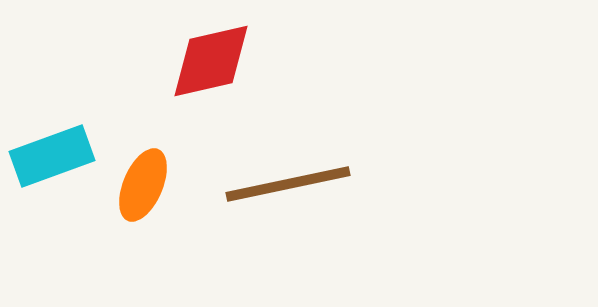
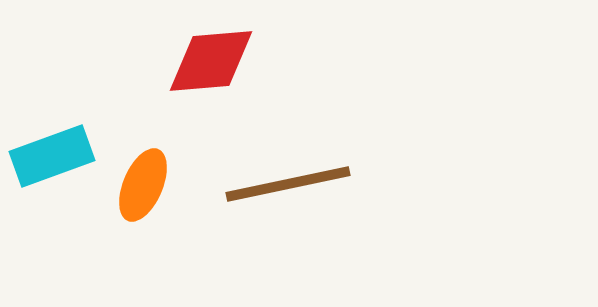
red diamond: rotated 8 degrees clockwise
